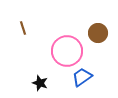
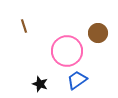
brown line: moved 1 px right, 2 px up
blue trapezoid: moved 5 px left, 3 px down
black star: moved 1 px down
